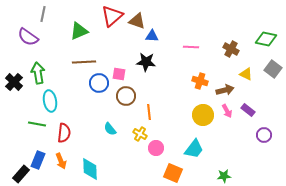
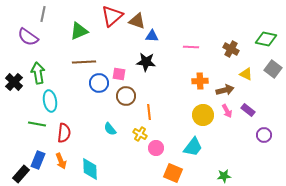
orange cross: rotated 21 degrees counterclockwise
cyan trapezoid: moved 1 px left, 2 px up
